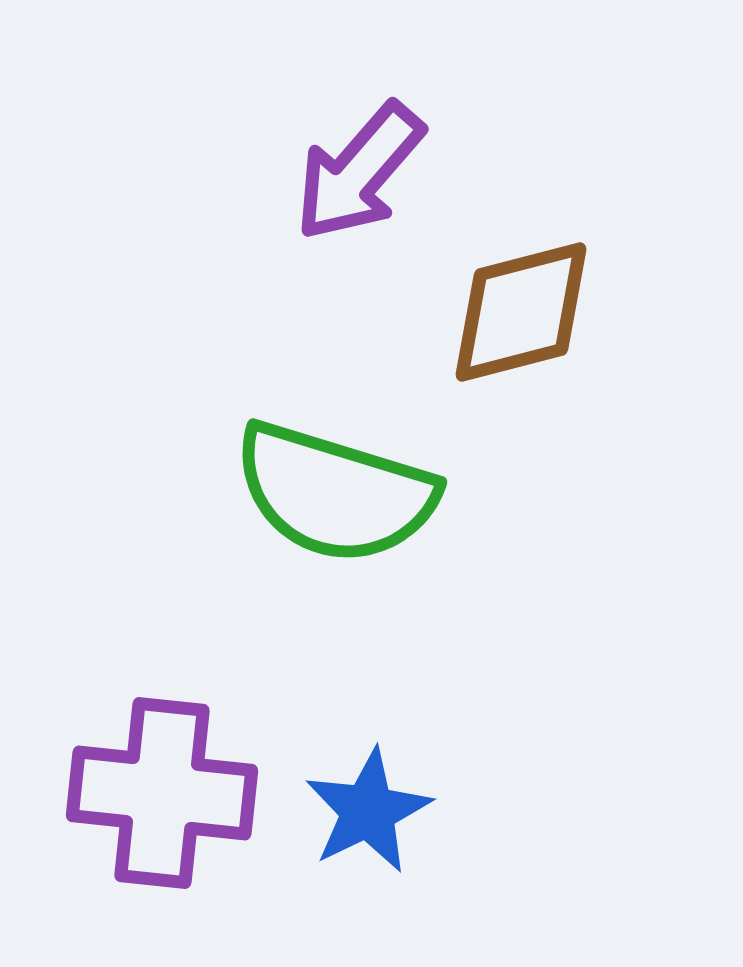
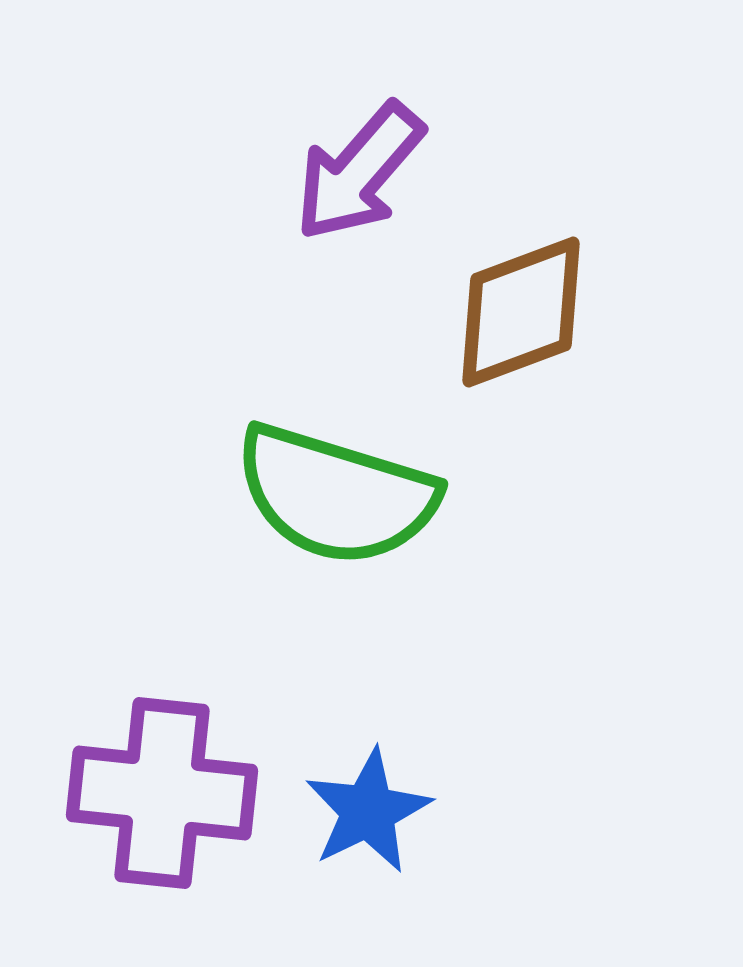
brown diamond: rotated 6 degrees counterclockwise
green semicircle: moved 1 px right, 2 px down
